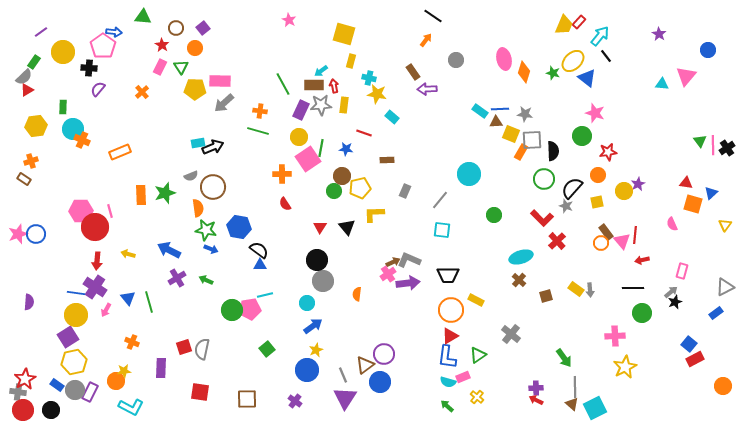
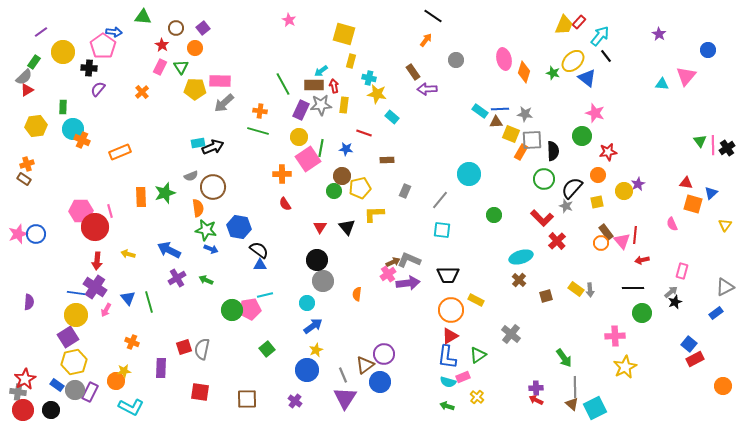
orange cross at (31, 161): moved 4 px left, 3 px down
orange rectangle at (141, 195): moved 2 px down
green arrow at (447, 406): rotated 24 degrees counterclockwise
